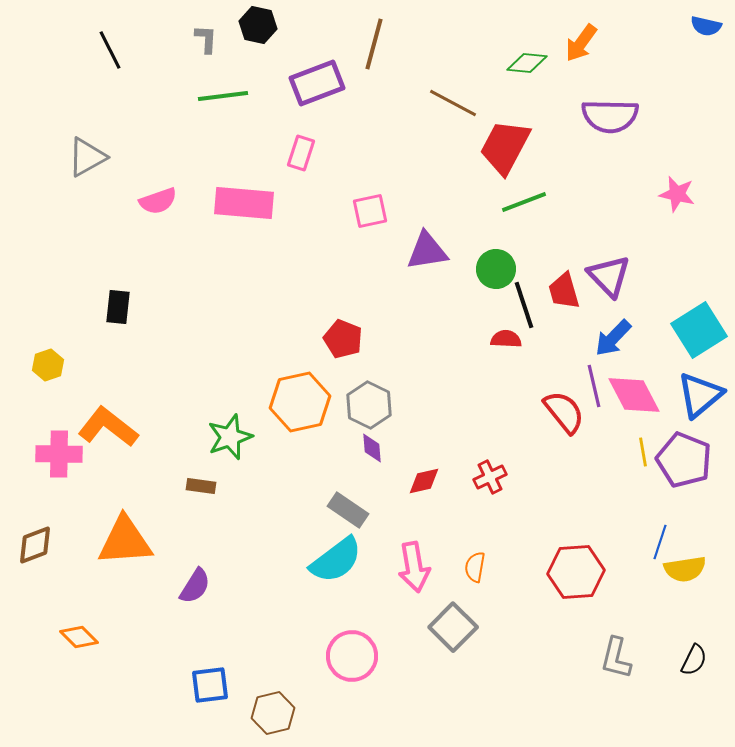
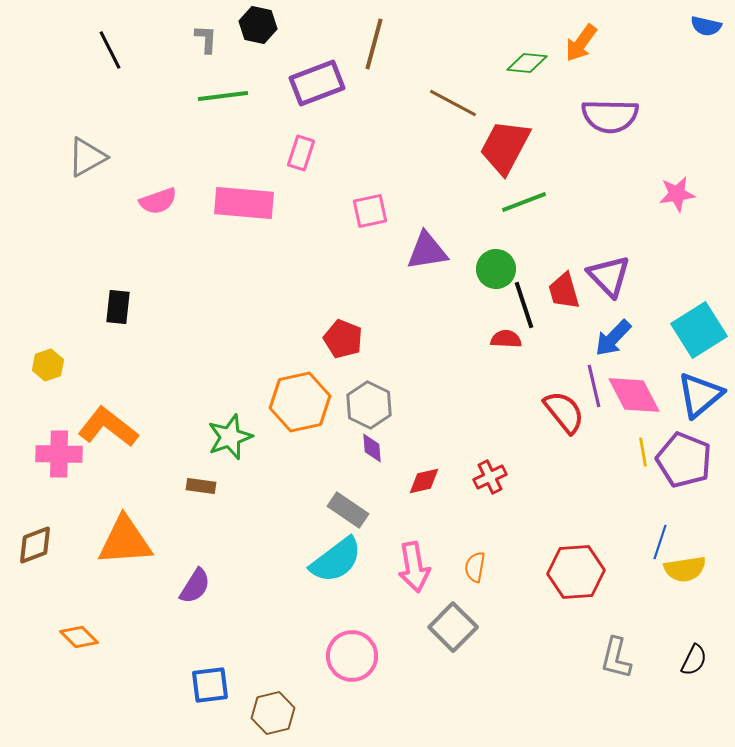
pink star at (677, 194): rotated 21 degrees counterclockwise
